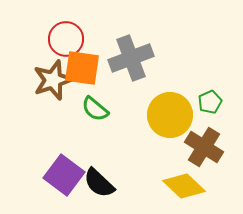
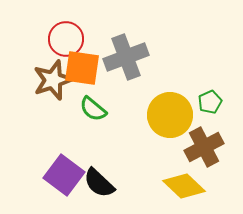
gray cross: moved 5 px left, 1 px up
green semicircle: moved 2 px left
brown cross: rotated 30 degrees clockwise
